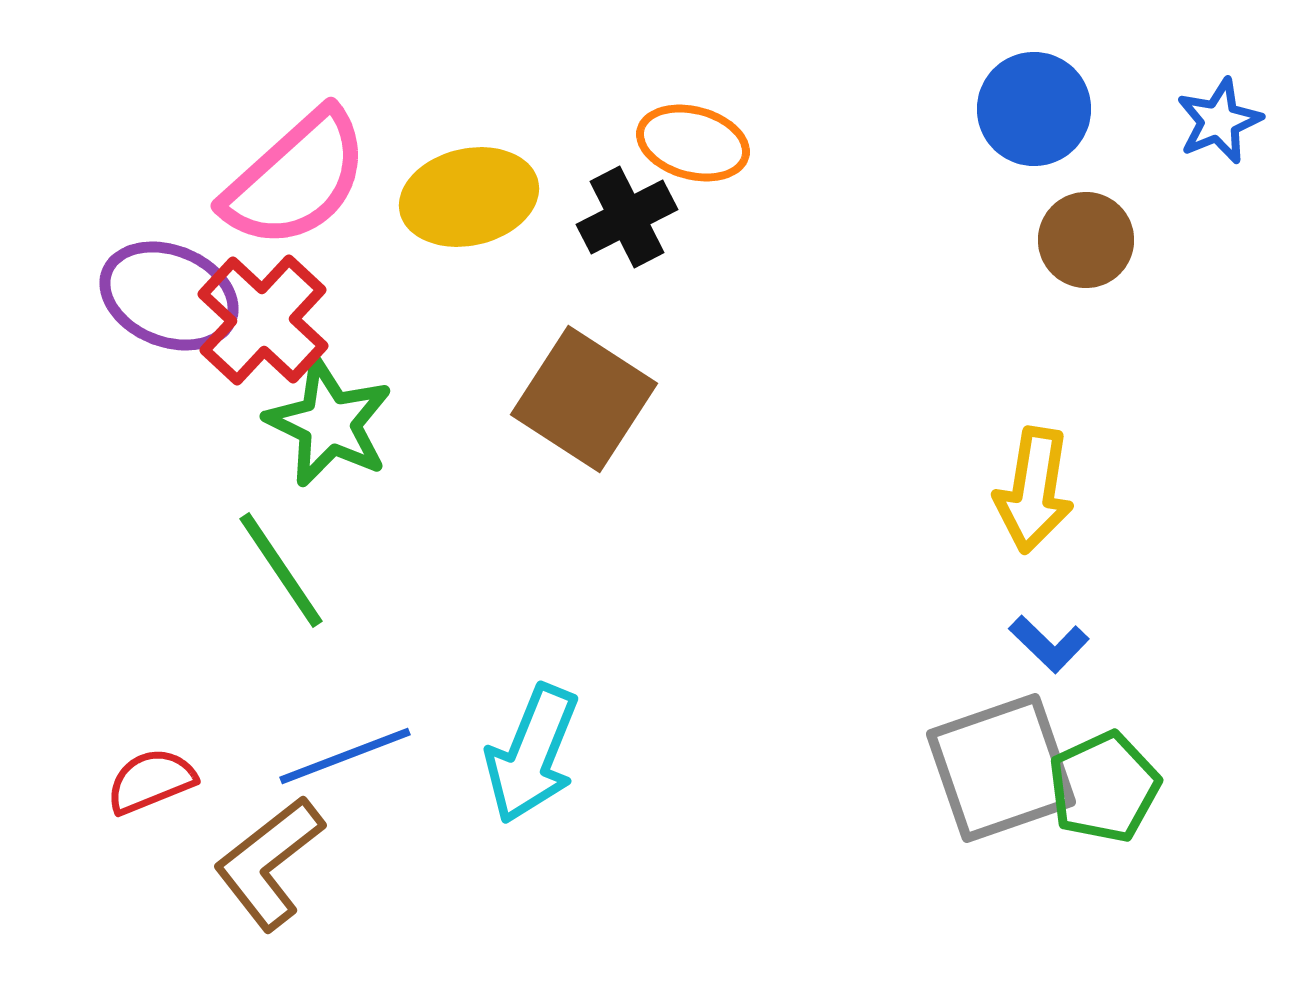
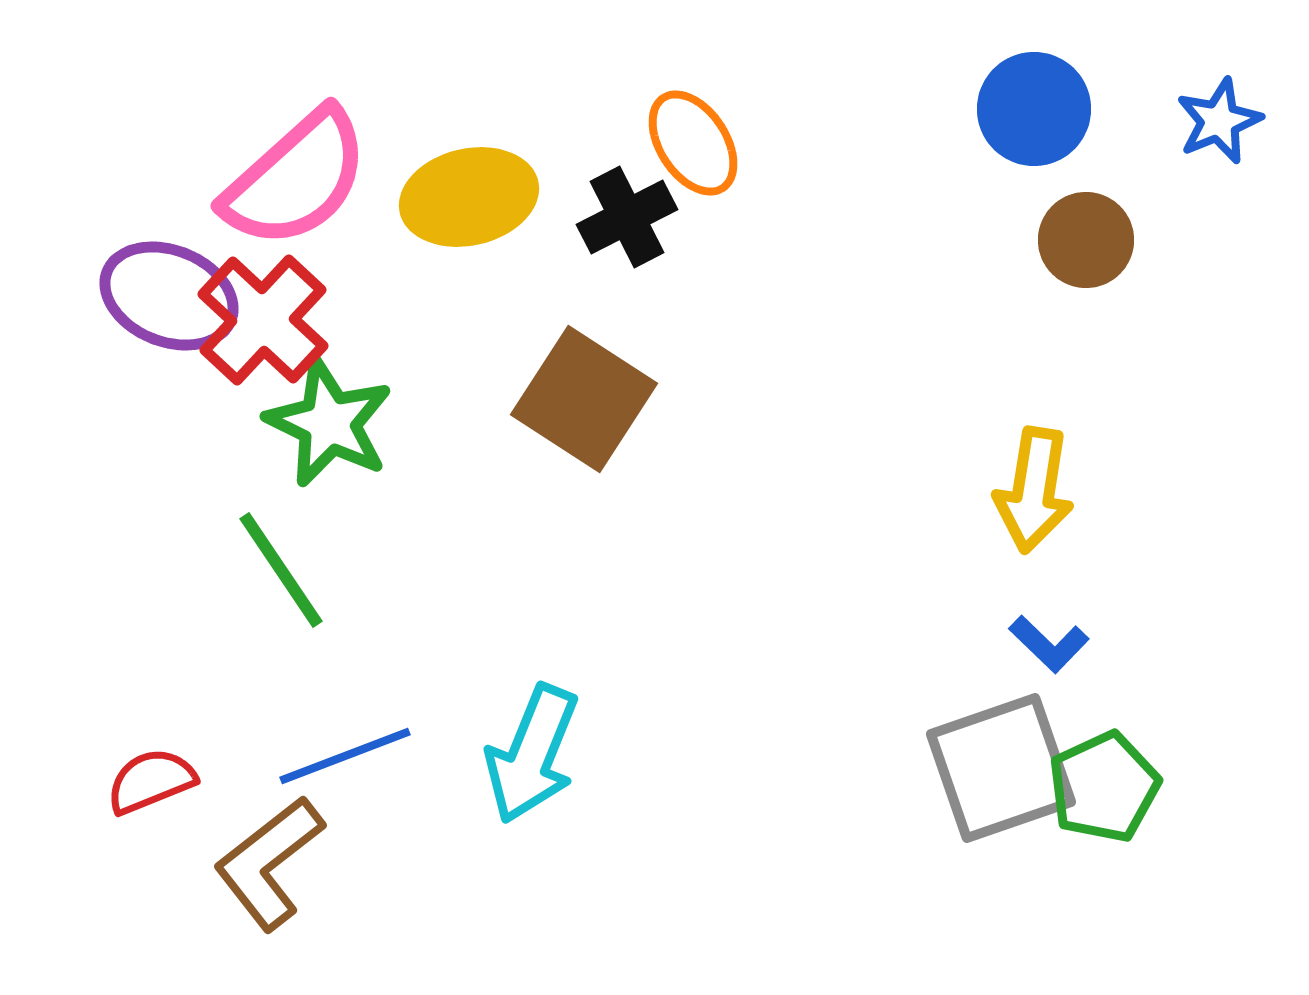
orange ellipse: rotated 42 degrees clockwise
